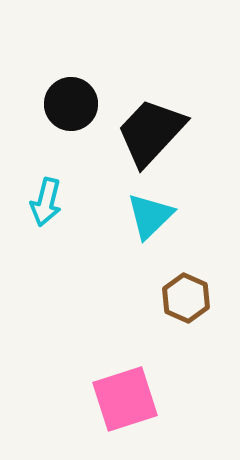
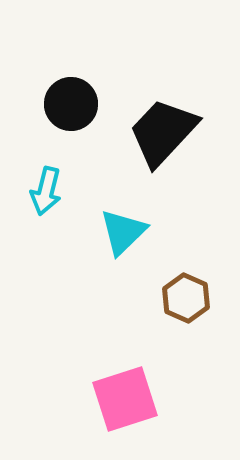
black trapezoid: moved 12 px right
cyan arrow: moved 11 px up
cyan triangle: moved 27 px left, 16 px down
